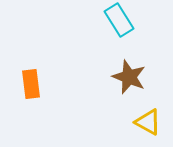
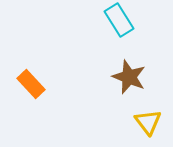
orange rectangle: rotated 36 degrees counterclockwise
yellow triangle: rotated 24 degrees clockwise
